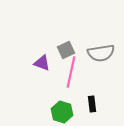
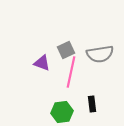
gray semicircle: moved 1 px left, 1 px down
green hexagon: rotated 25 degrees counterclockwise
